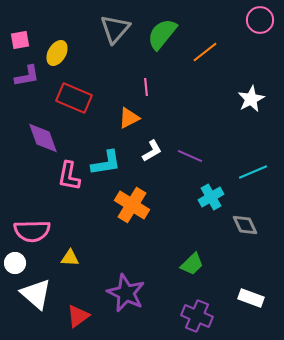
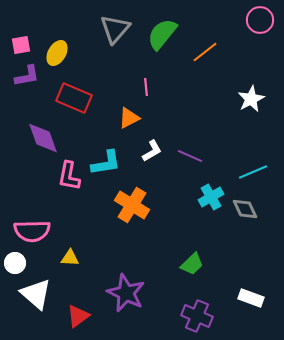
pink square: moved 1 px right, 5 px down
gray diamond: moved 16 px up
